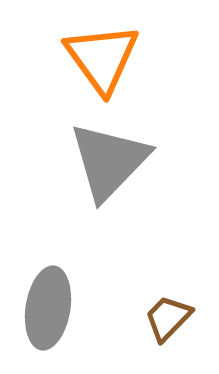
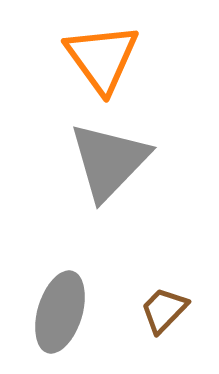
gray ellipse: moved 12 px right, 4 px down; rotated 8 degrees clockwise
brown trapezoid: moved 4 px left, 8 px up
